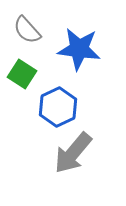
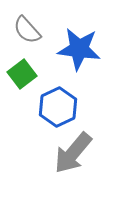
green square: rotated 20 degrees clockwise
